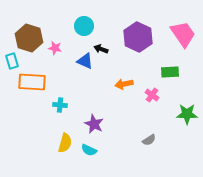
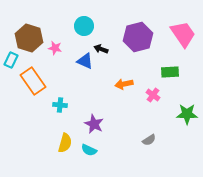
purple hexagon: rotated 20 degrees clockwise
cyan rectangle: moved 1 px left, 1 px up; rotated 42 degrees clockwise
orange rectangle: moved 1 px right, 1 px up; rotated 52 degrees clockwise
pink cross: moved 1 px right
